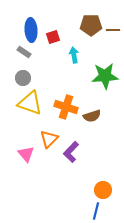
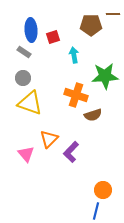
brown line: moved 16 px up
orange cross: moved 10 px right, 12 px up
brown semicircle: moved 1 px right, 1 px up
